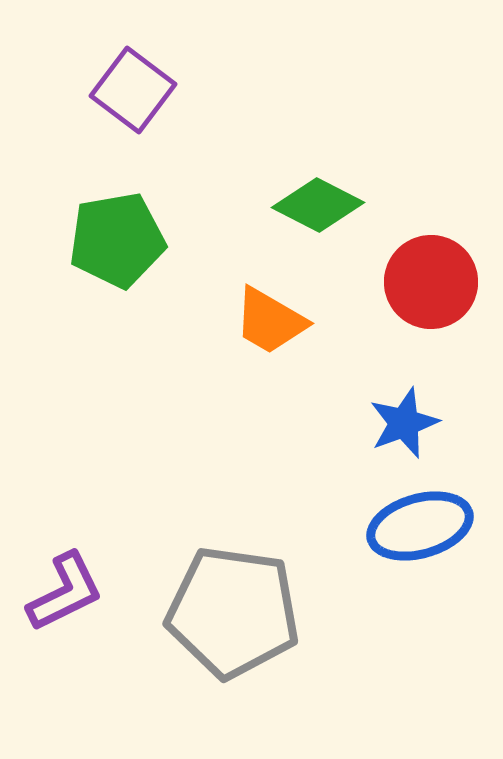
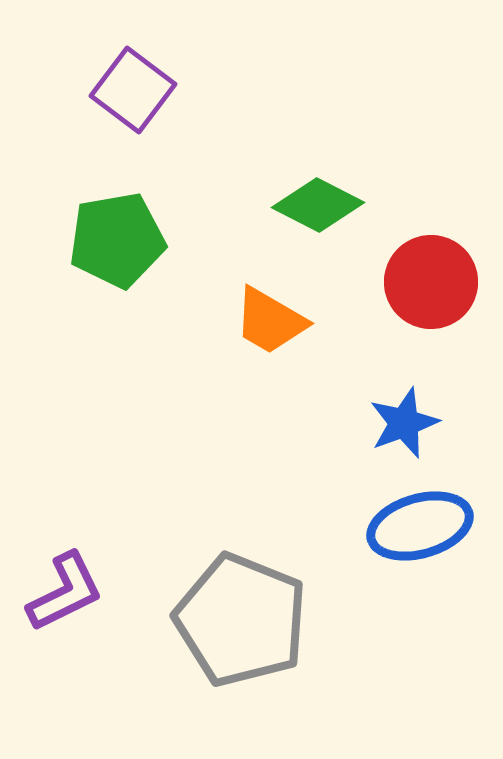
gray pentagon: moved 8 px right, 8 px down; rotated 14 degrees clockwise
